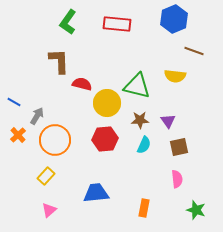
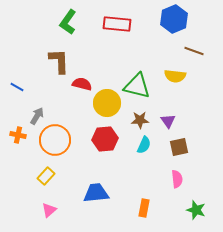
blue line: moved 3 px right, 15 px up
orange cross: rotated 35 degrees counterclockwise
